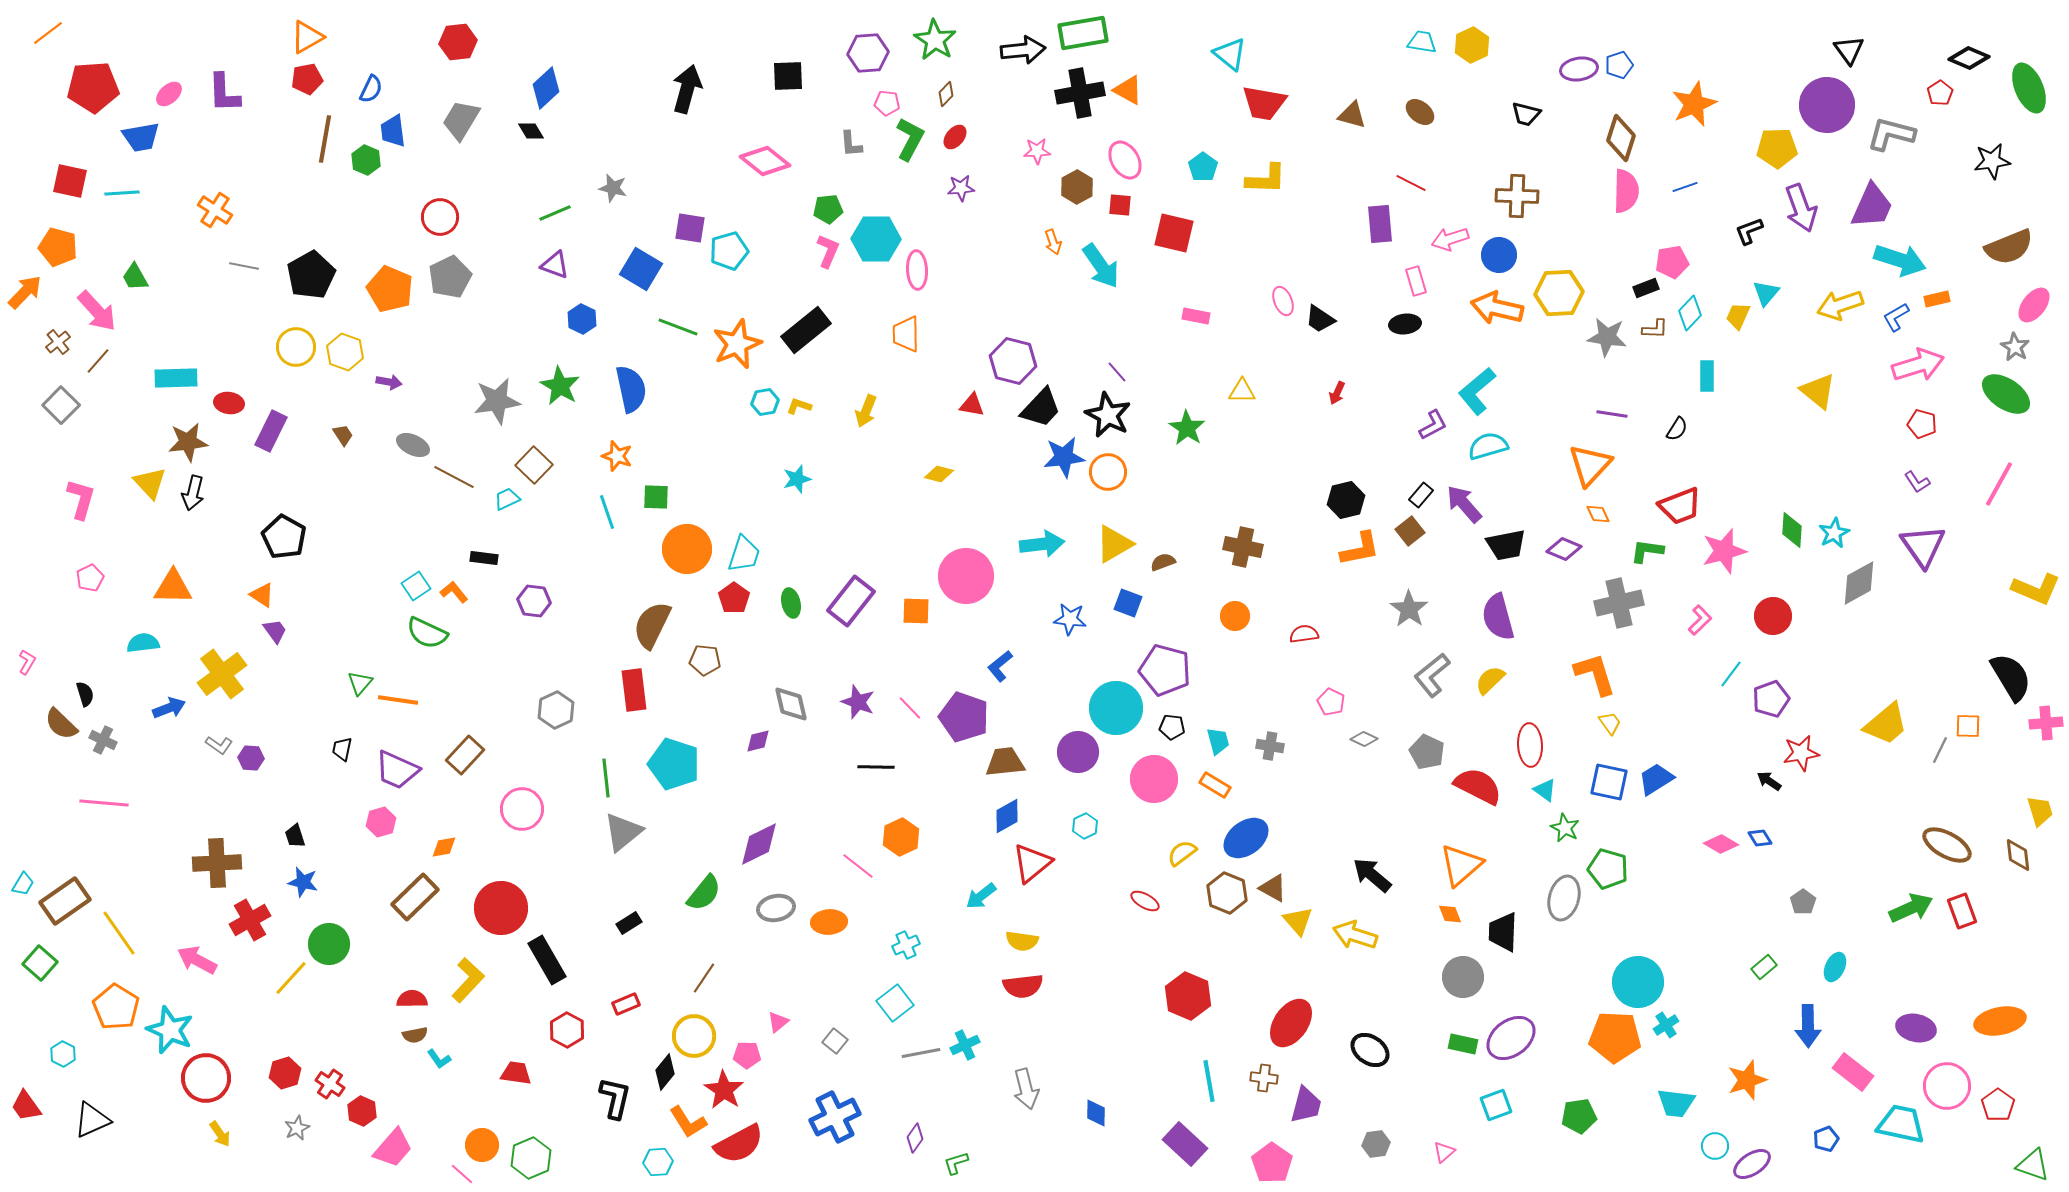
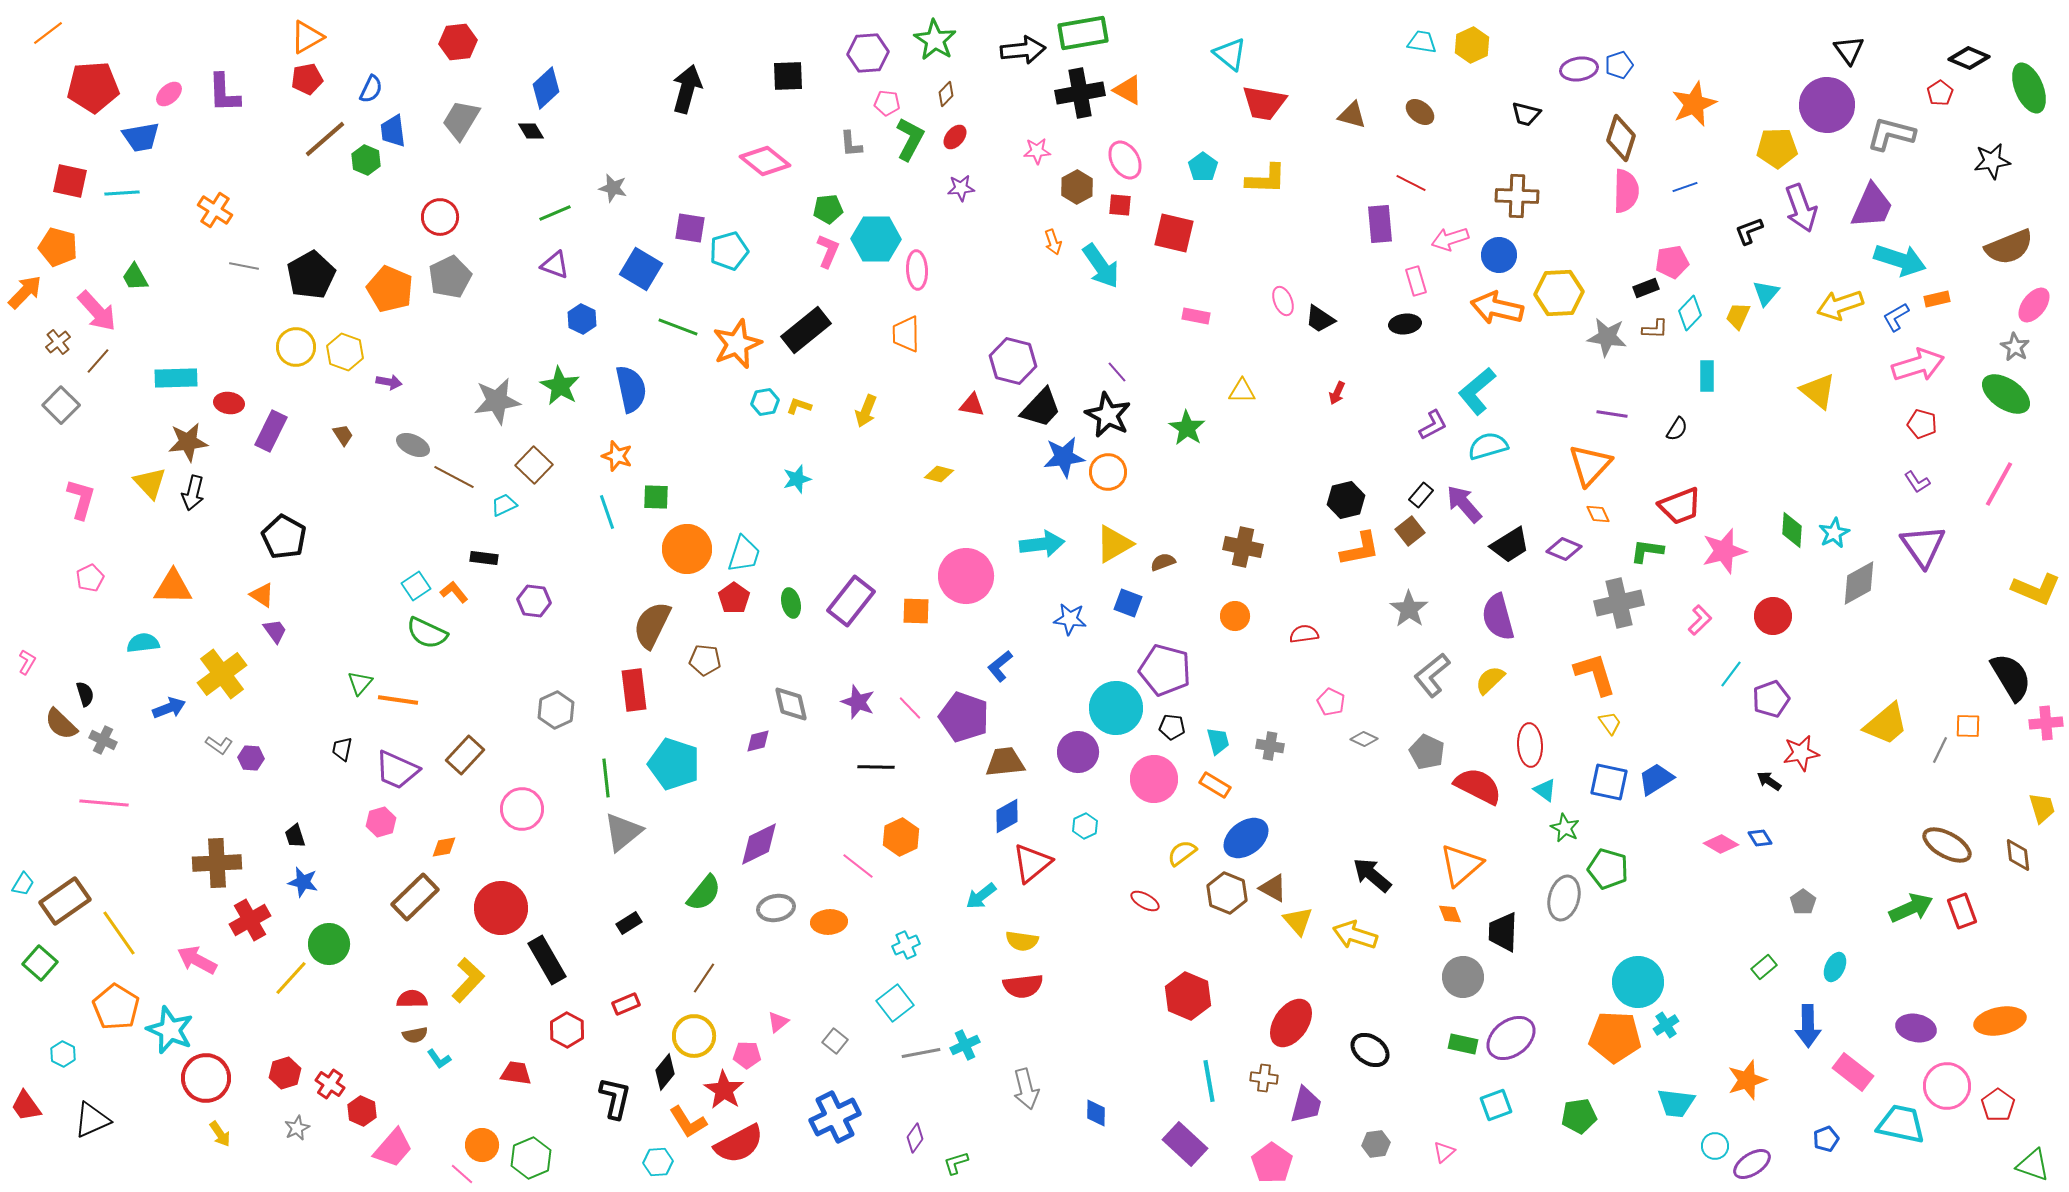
brown line at (325, 139): rotated 39 degrees clockwise
cyan trapezoid at (507, 499): moved 3 px left, 6 px down
black trapezoid at (1506, 545): moved 4 px right; rotated 21 degrees counterclockwise
yellow trapezoid at (2040, 811): moved 2 px right, 3 px up
